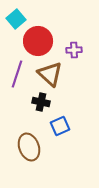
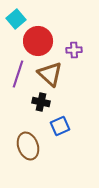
purple line: moved 1 px right
brown ellipse: moved 1 px left, 1 px up
